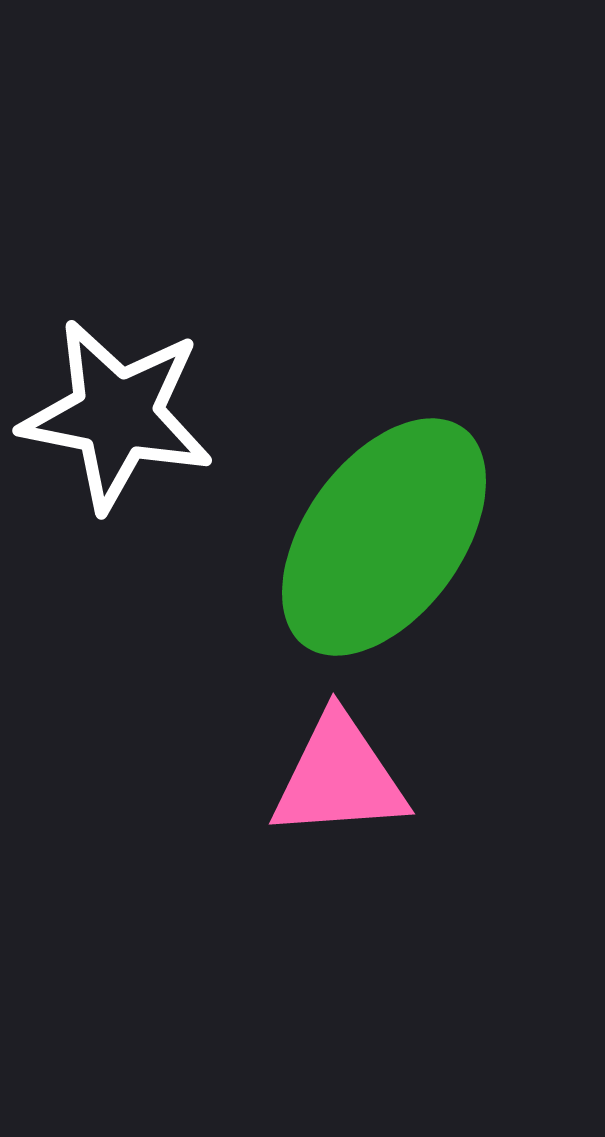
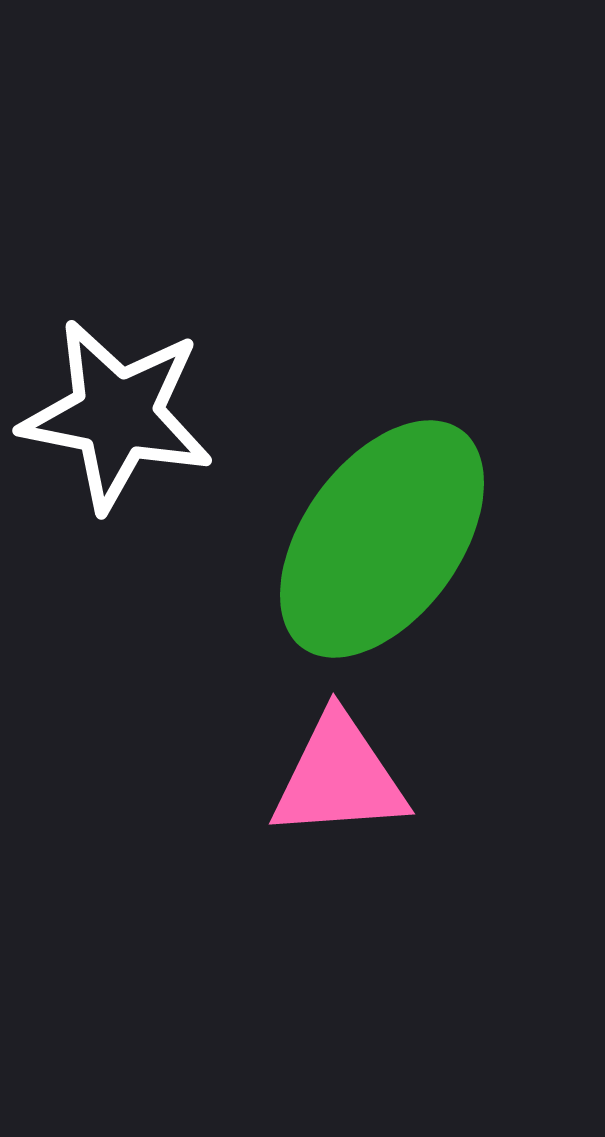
green ellipse: moved 2 px left, 2 px down
